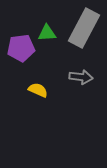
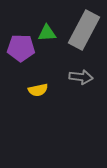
gray rectangle: moved 2 px down
purple pentagon: rotated 8 degrees clockwise
yellow semicircle: rotated 144 degrees clockwise
